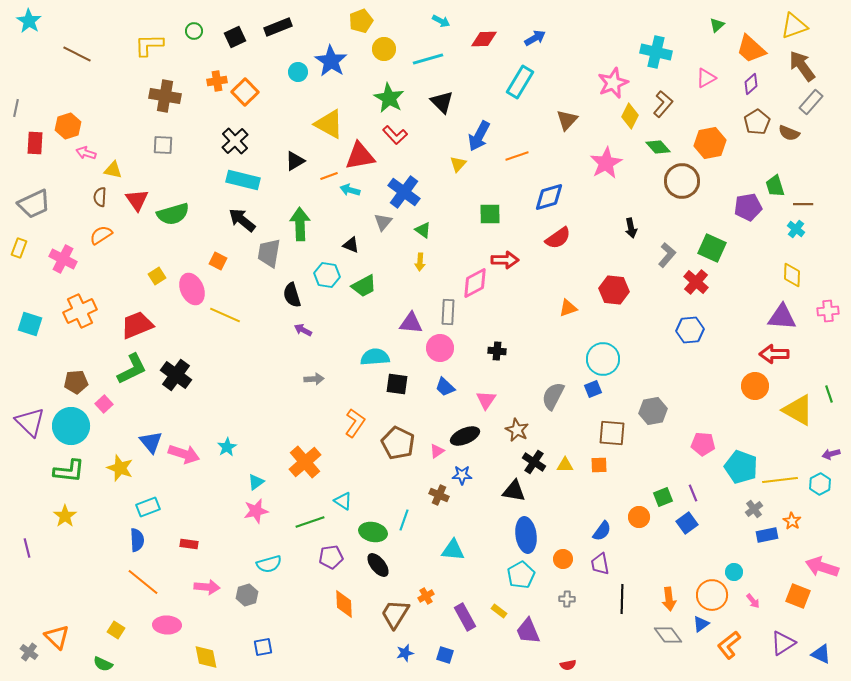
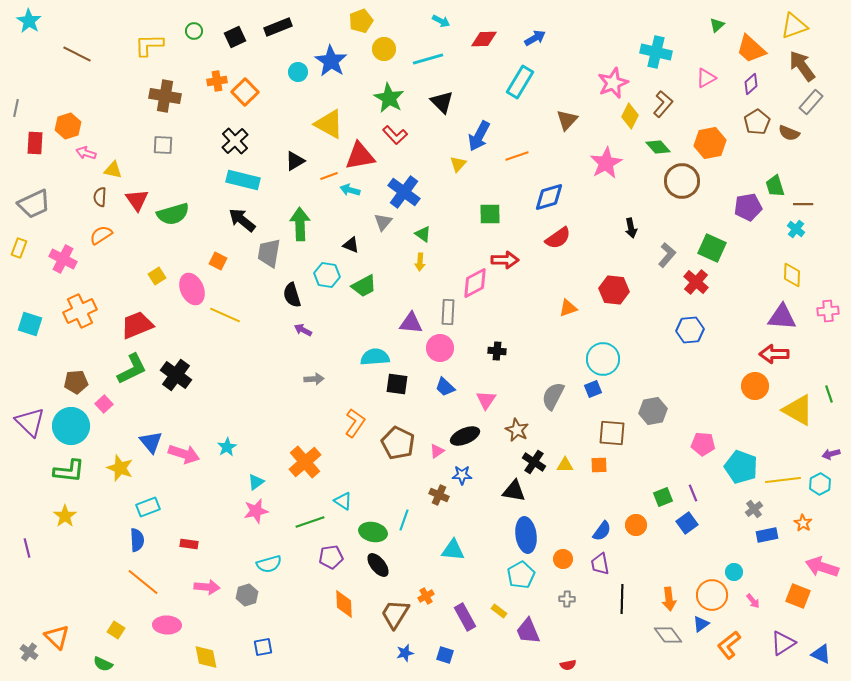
green triangle at (423, 230): moved 4 px down
yellow line at (780, 480): moved 3 px right
orange circle at (639, 517): moved 3 px left, 8 px down
orange star at (792, 521): moved 11 px right, 2 px down
